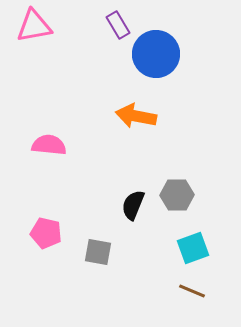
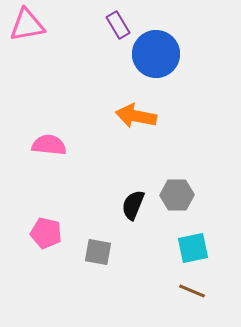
pink triangle: moved 7 px left, 1 px up
cyan square: rotated 8 degrees clockwise
